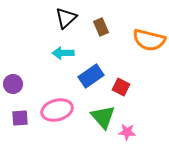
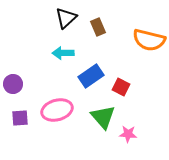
brown rectangle: moved 3 px left
pink star: moved 1 px right, 2 px down
